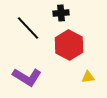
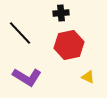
black line: moved 8 px left, 5 px down
red hexagon: rotated 20 degrees clockwise
yellow triangle: rotated 32 degrees clockwise
